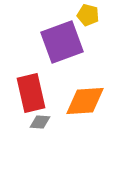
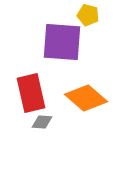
purple square: rotated 24 degrees clockwise
orange diamond: moved 1 px right, 3 px up; rotated 45 degrees clockwise
gray diamond: moved 2 px right
